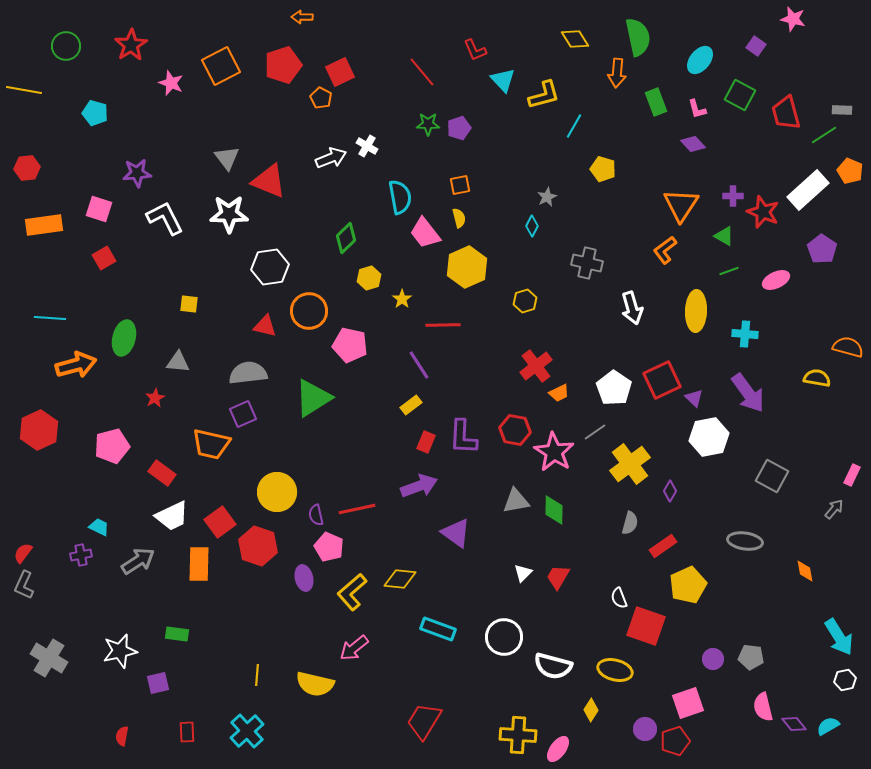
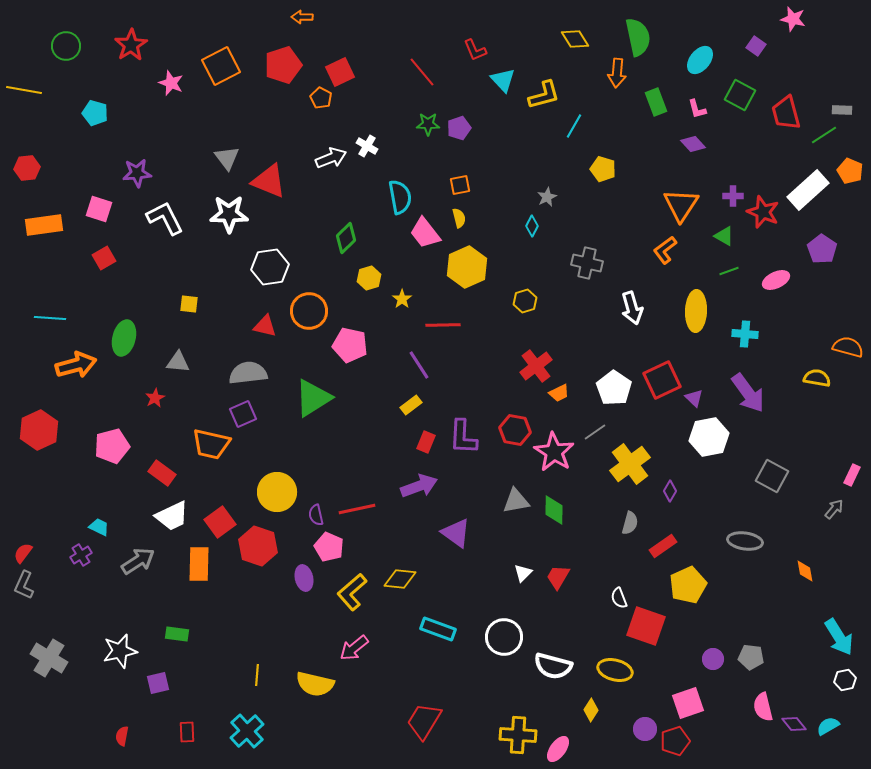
purple cross at (81, 555): rotated 20 degrees counterclockwise
